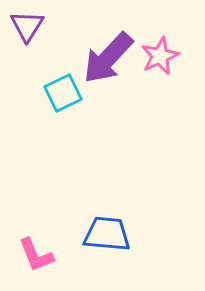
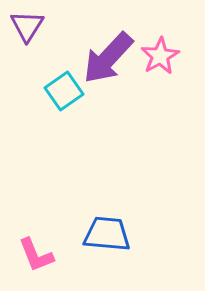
pink star: rotated 6 degrees counterclockwise
cyan square: moved 1 px right, 2 px up; rotated 9 degrees counterclockwise
